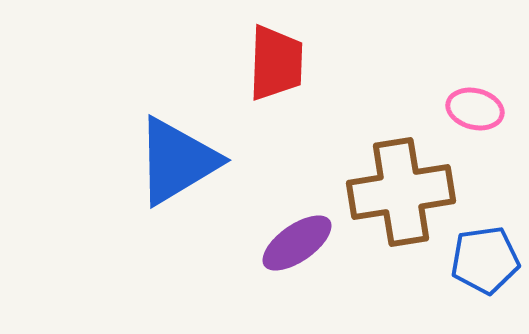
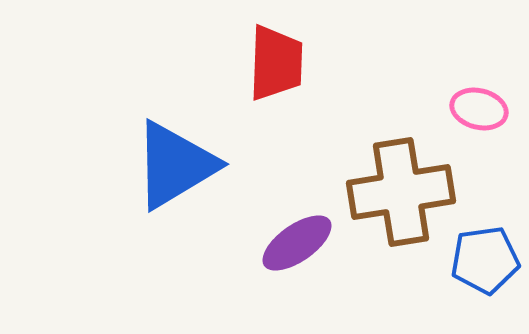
pink ellipse: moved 4 px right
blue triangle: moved 2 px left, 4 px down
